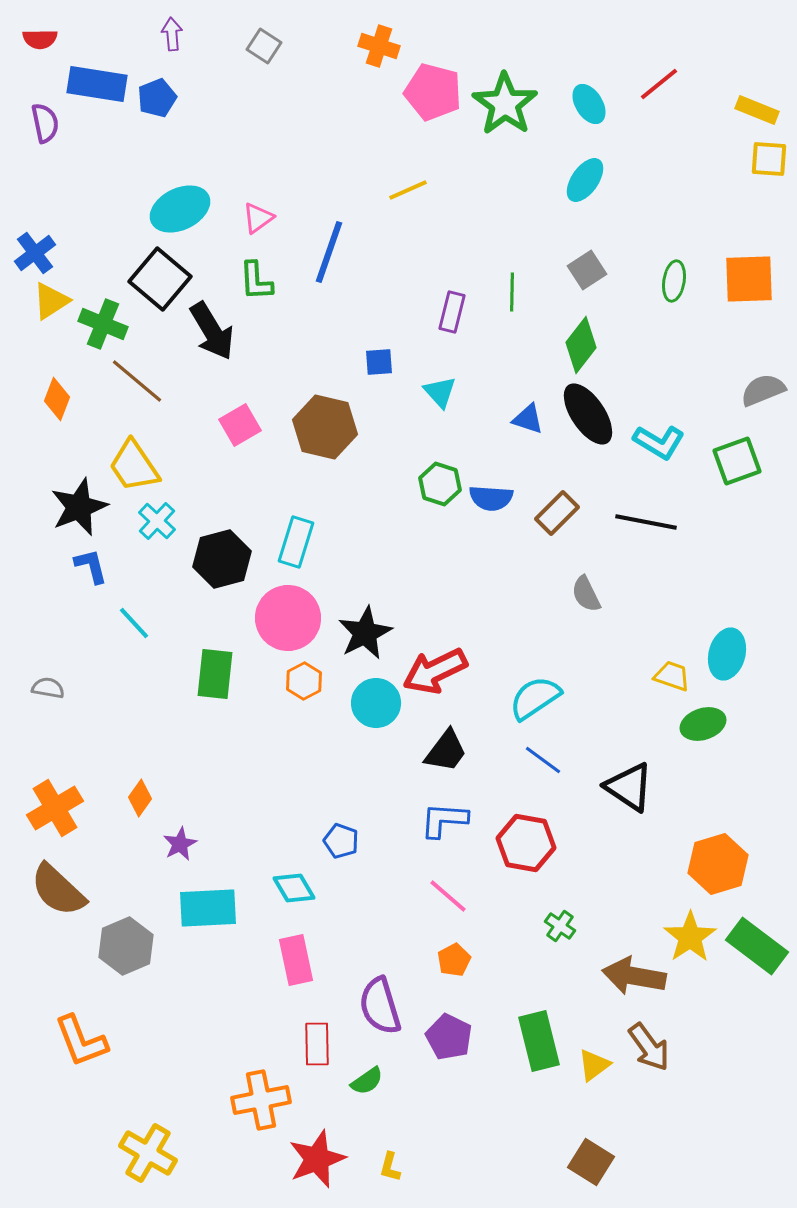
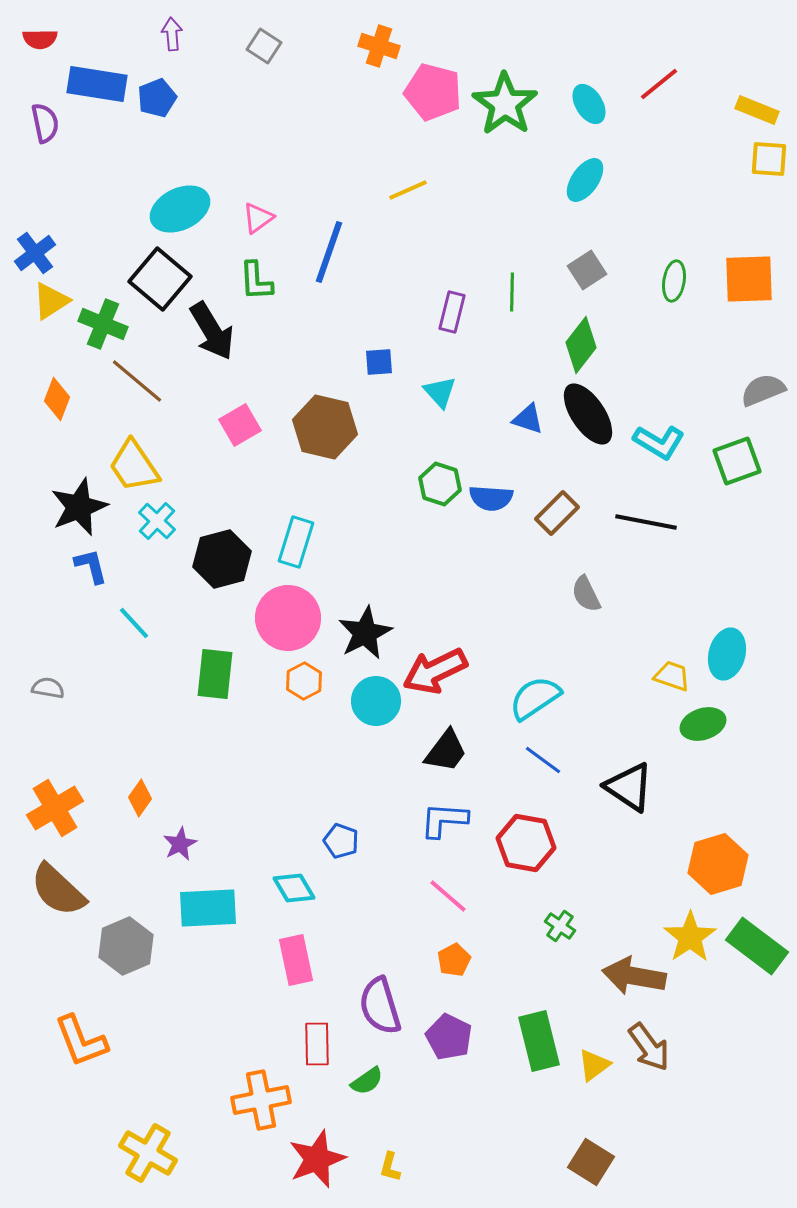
cyan circle at (376, 703): moved 2 px up
